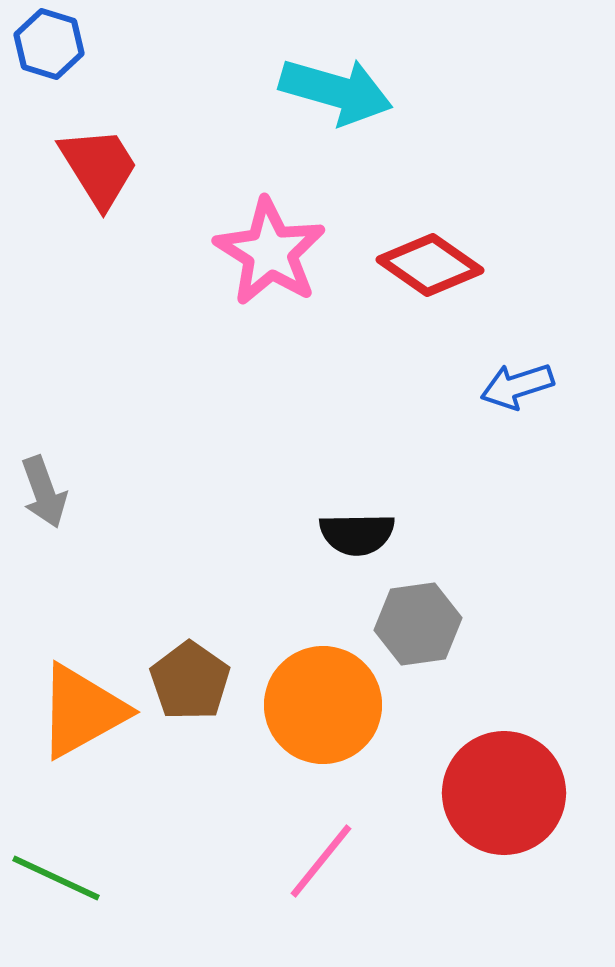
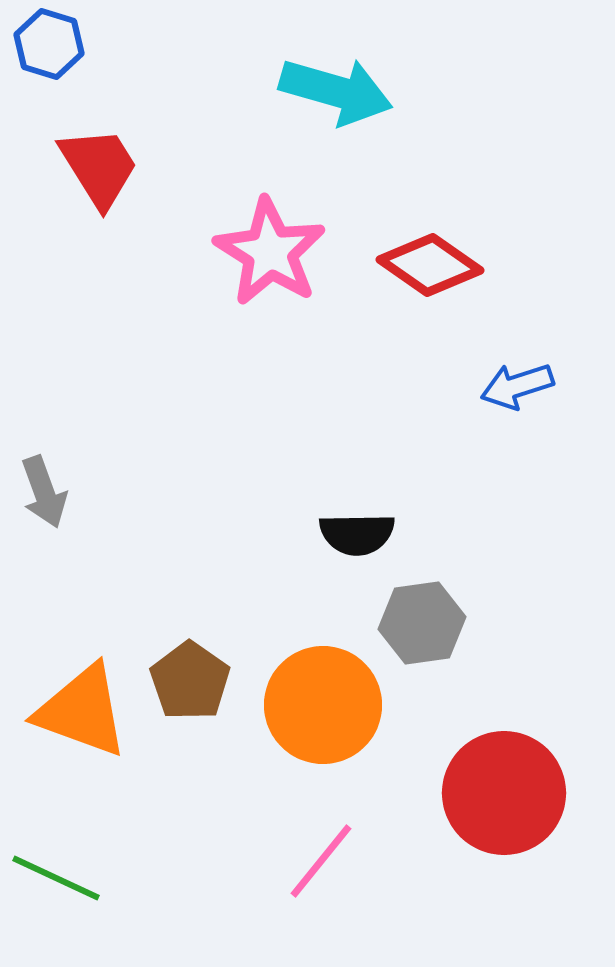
gray hexagon: moved 4 px right, 1 px up
orange triangle: rotated 49 degrees clockwise
